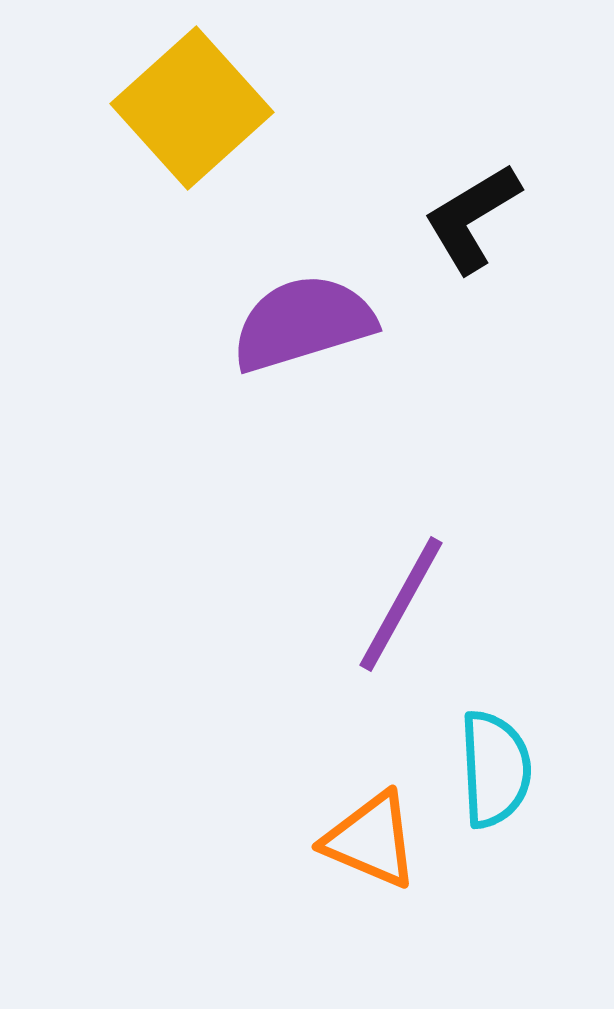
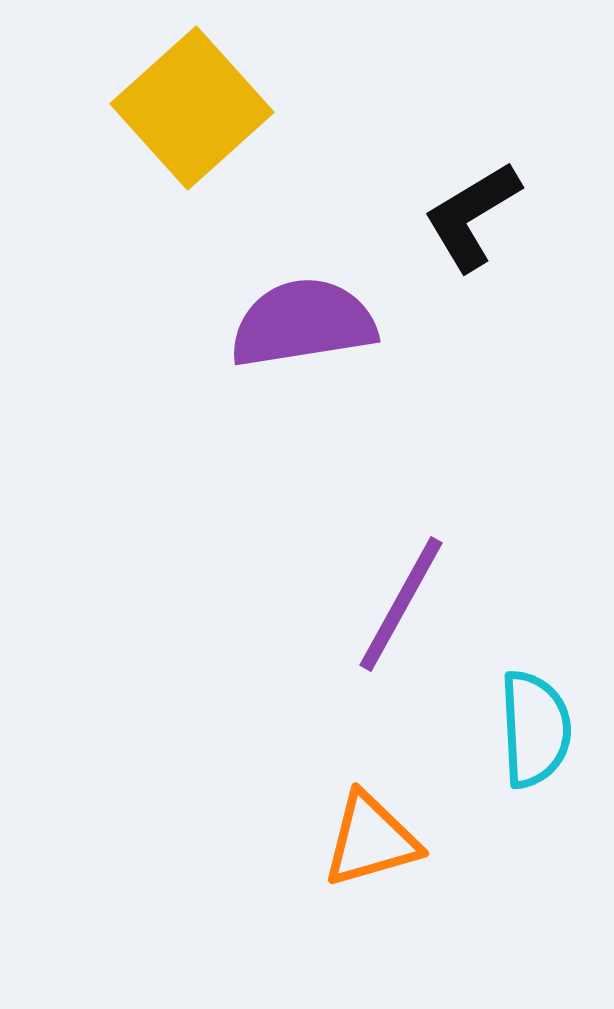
black L-shape: moved 2 px up
purple semicircle: rotated 8 degrees clockwise
cyan semicircle: moved 40 px right, 40 px up
orange triangle: rotated 39 degrees counterclockwise
